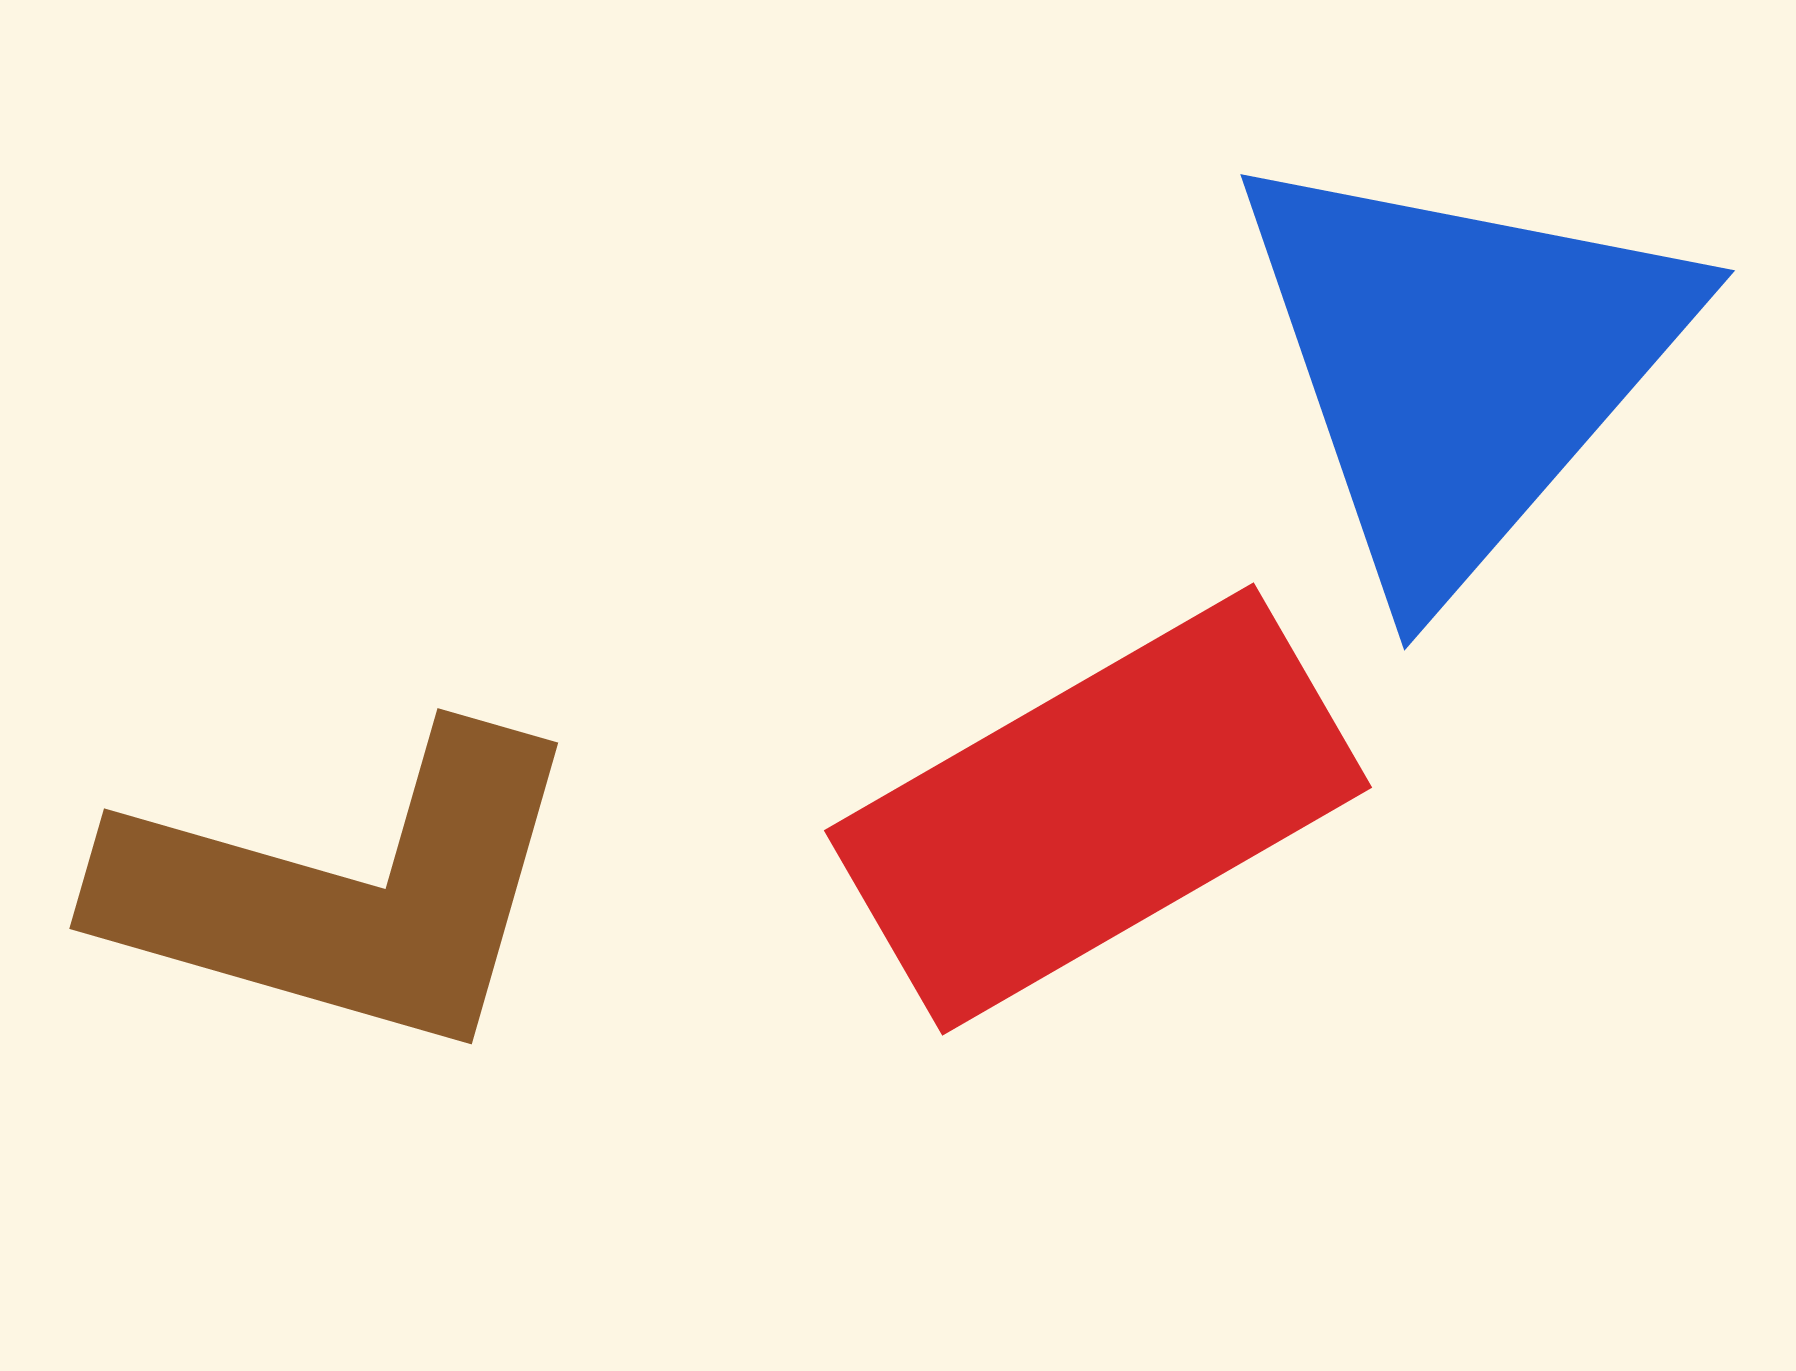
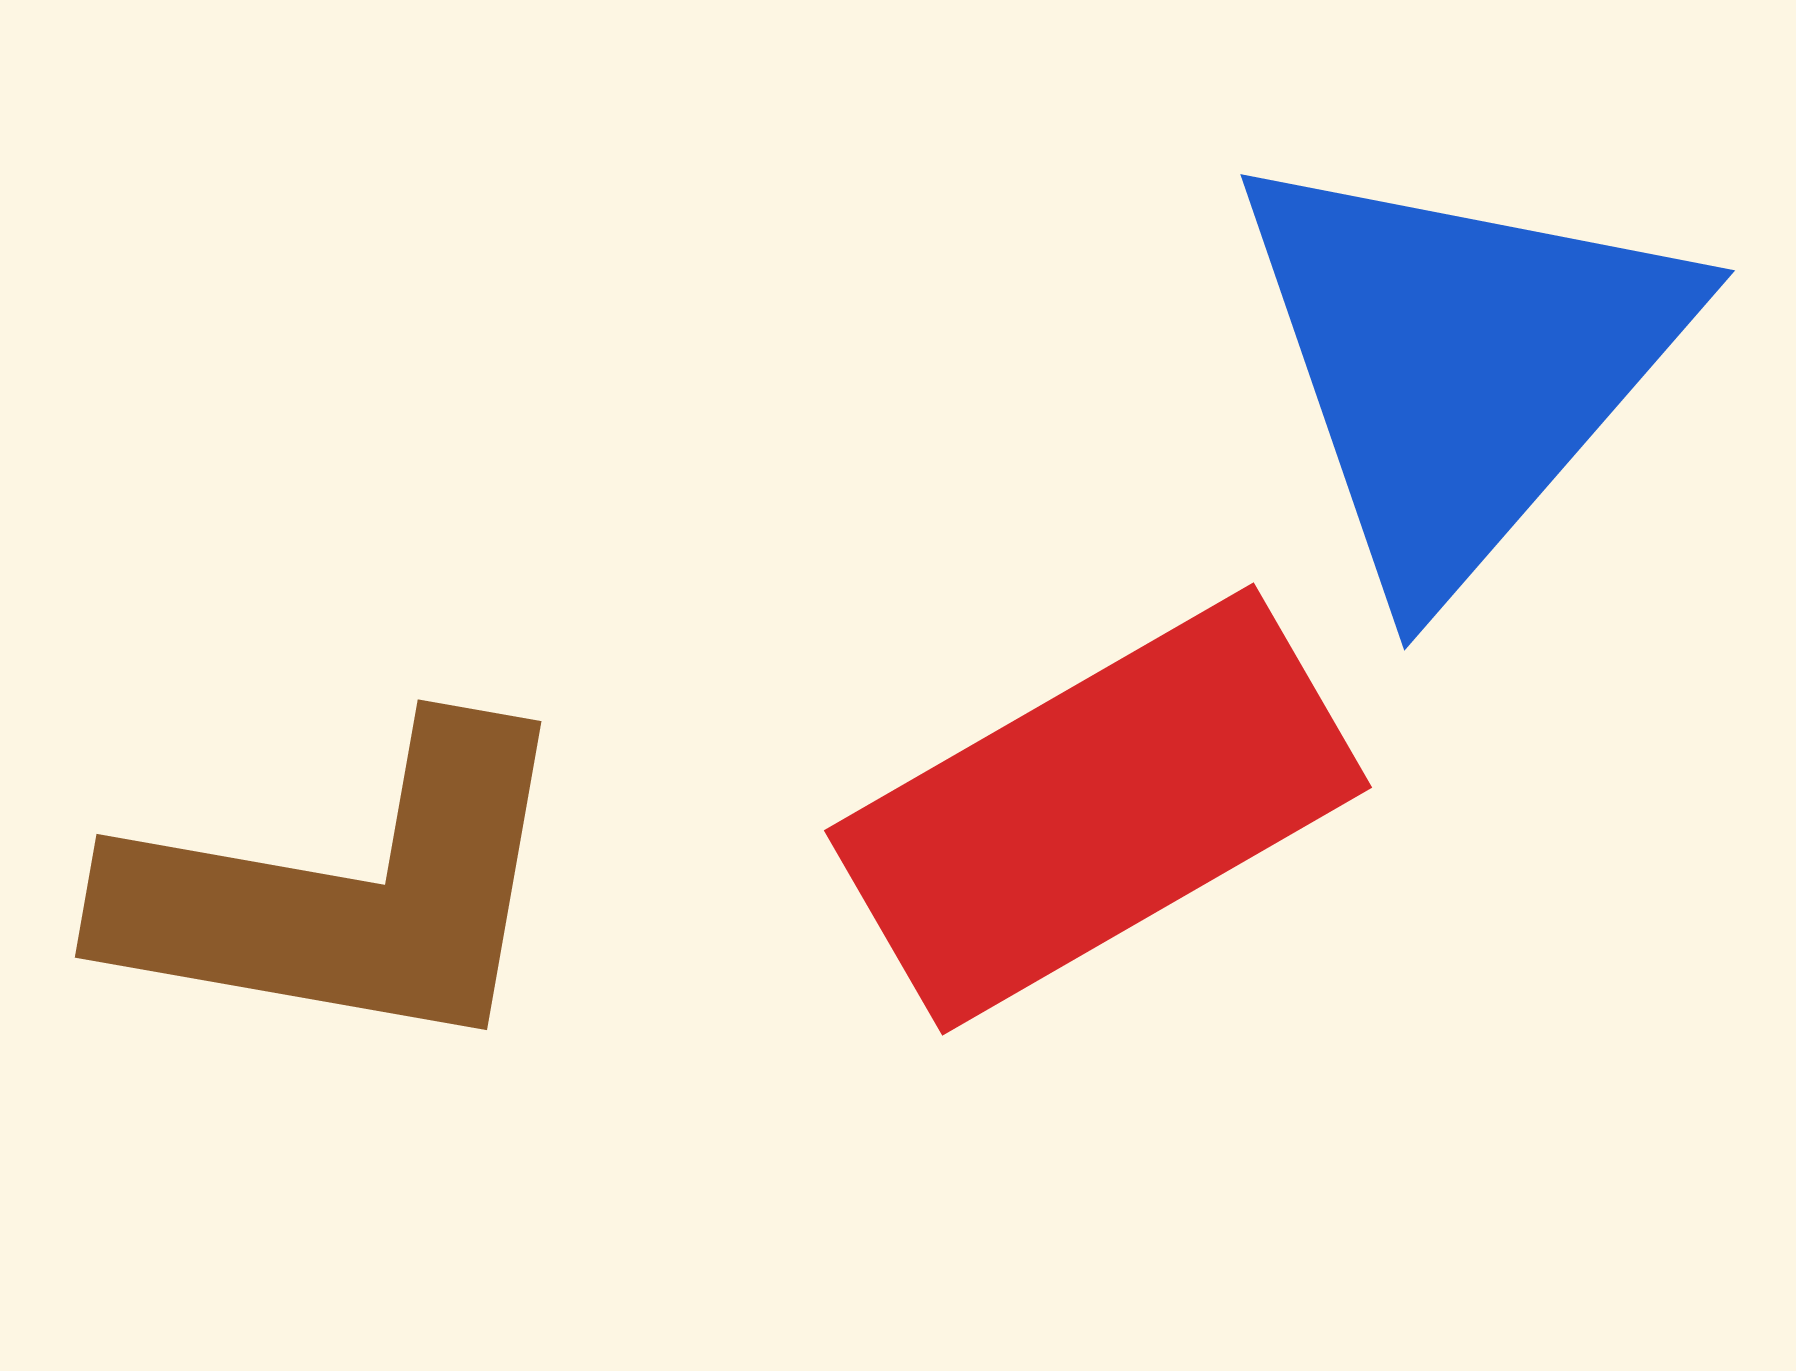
brown L-shape: rotated 6 degrees counterclockwise
